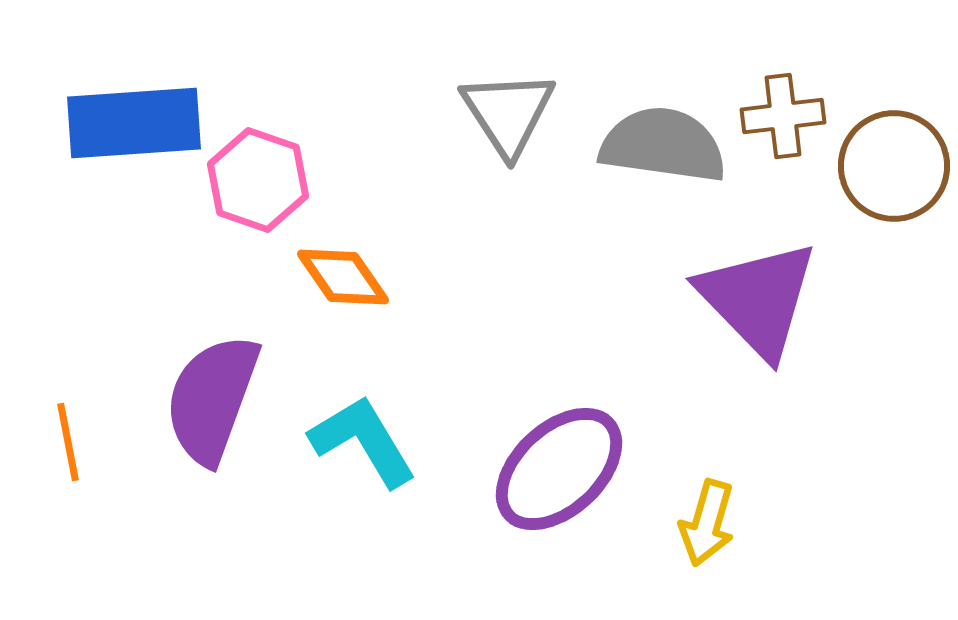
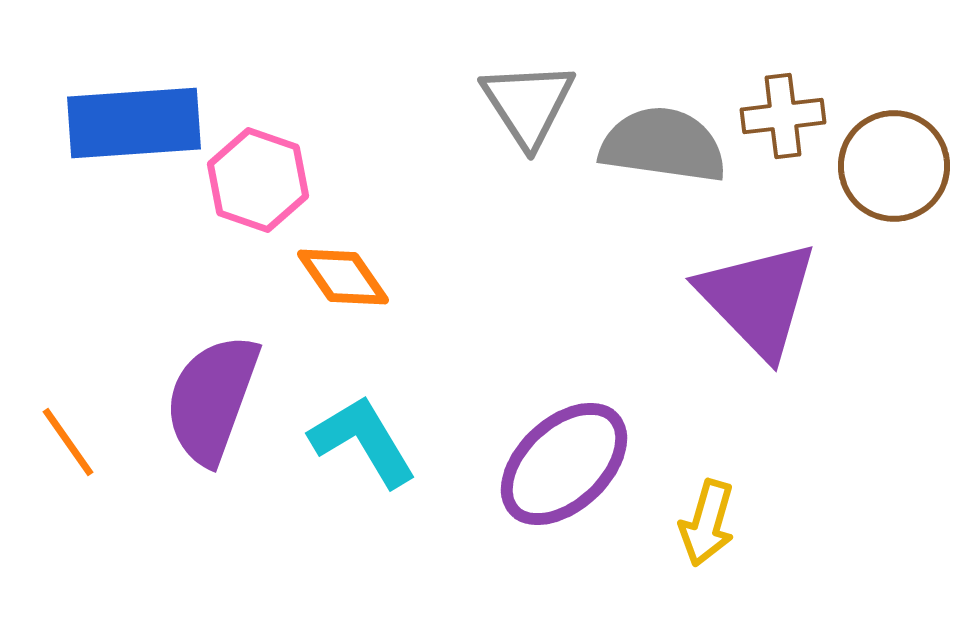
gray triangle: moved 20 px right, 9 px up
orange line: rotated 24 degrees counterclockwise
purple ellipse: moved 5 px right, 5 px up
